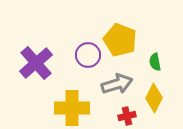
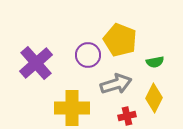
green semicircle: rotated 90 degrees counterclockwise
gray arrow: moved 1 px left
